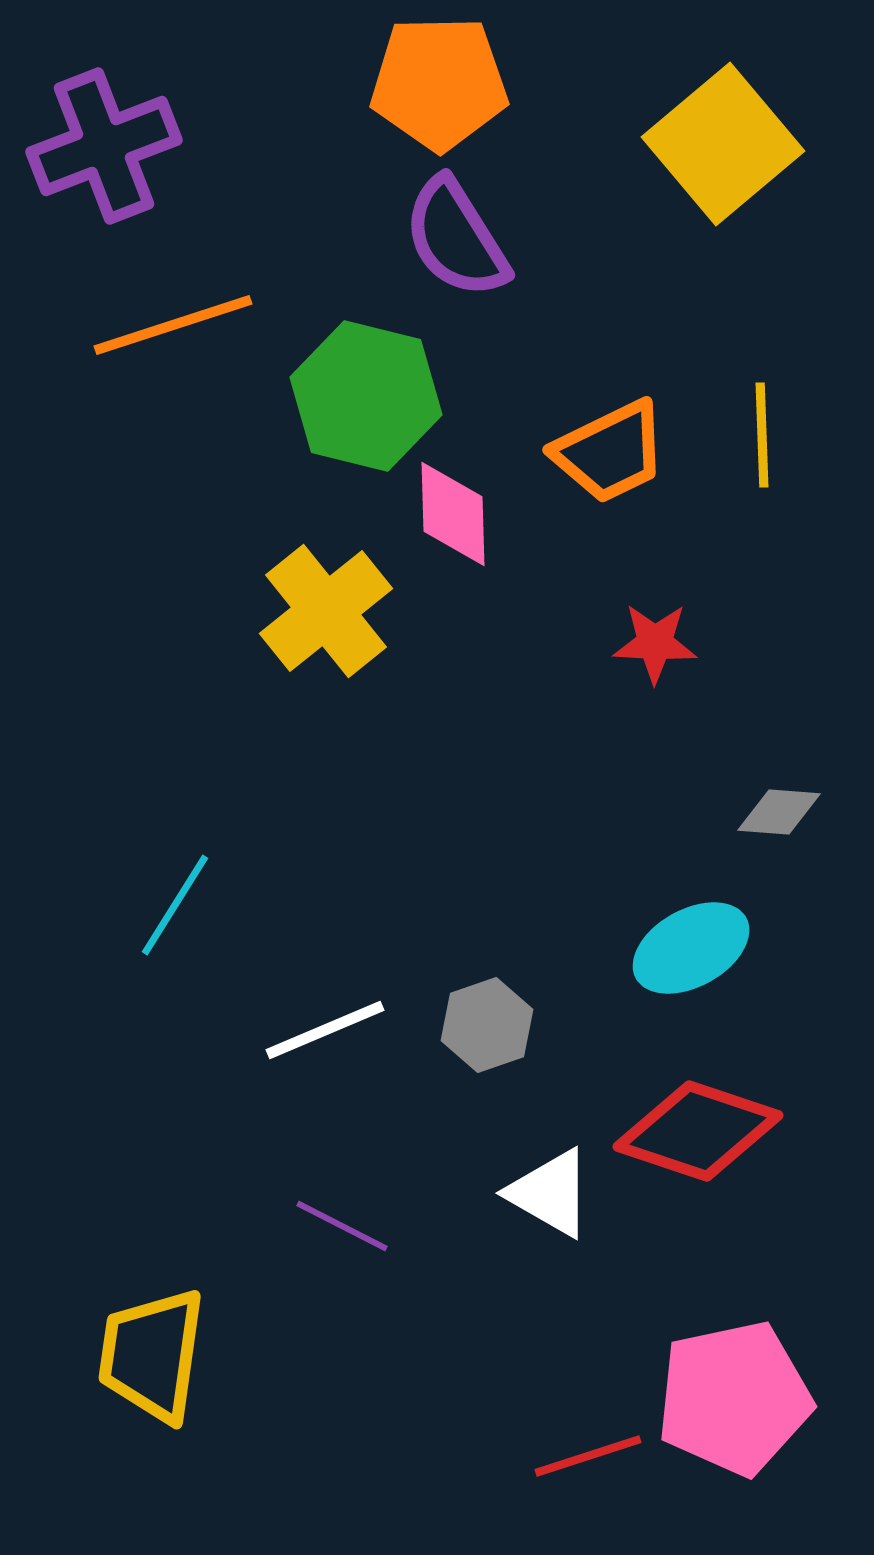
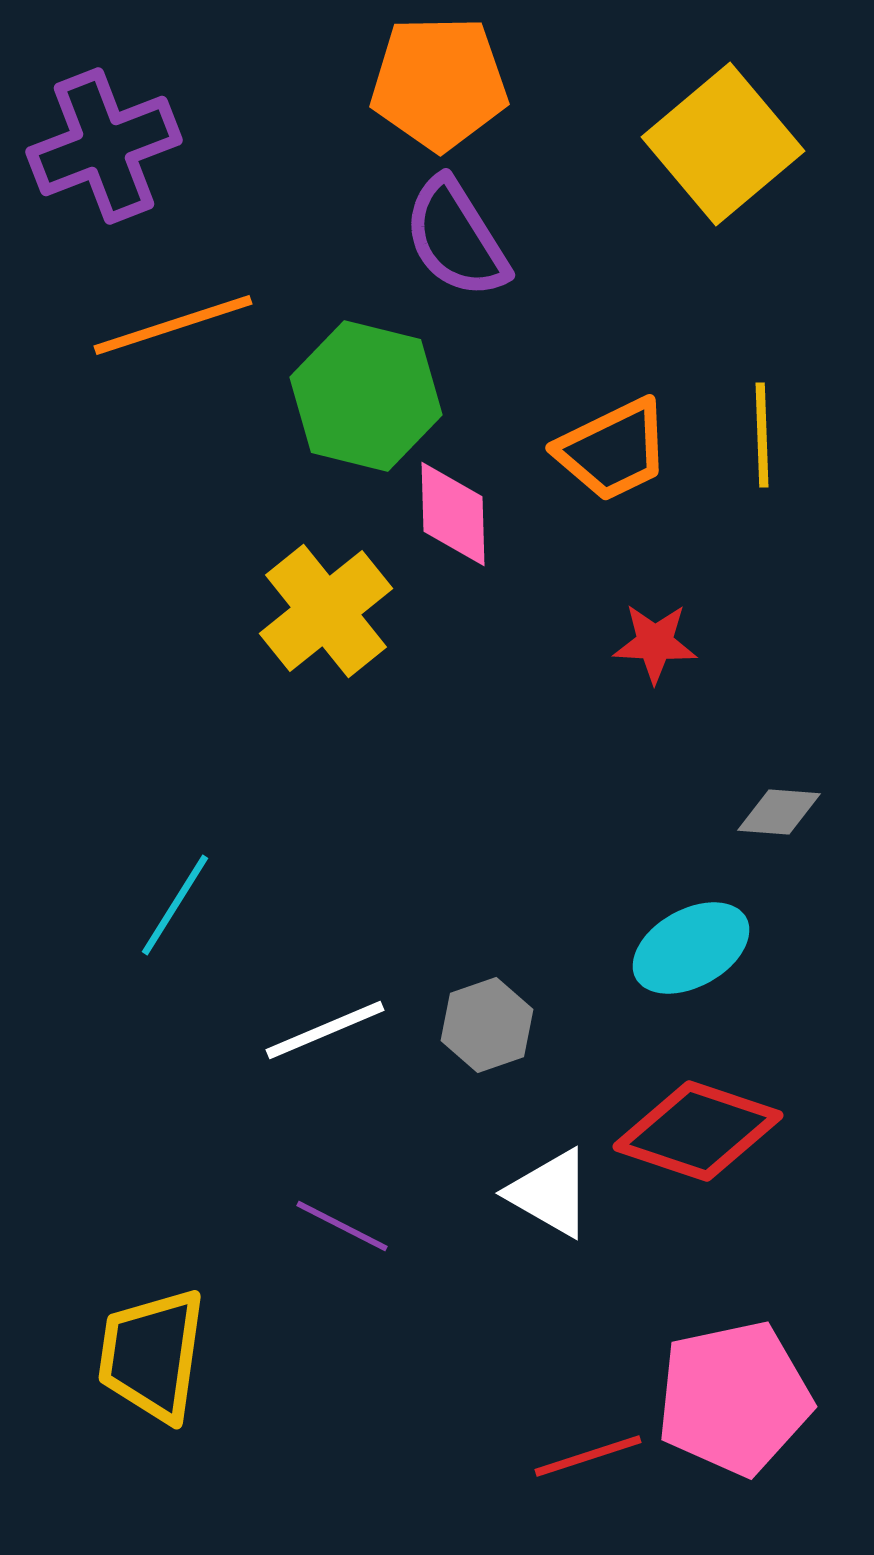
orange trapezoid: moved 3 px right, 2 px up
